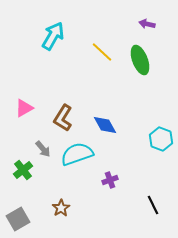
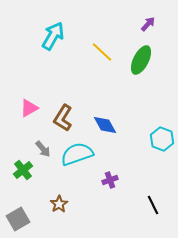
purple arrow: moved 1 px right; rotated 119 degrees clockwise
green ellipse: moved 1 px right; rotated 48 degrees clockwise
pink triangle: moved 5 px right
cyan hexagon: moved 1 px right
brown star: moved 2 px left, 4 px up
